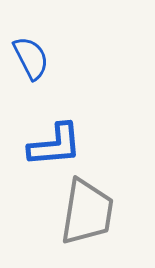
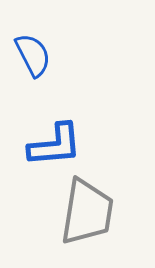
blue semicircle: moved 2 px right, 3 px up
